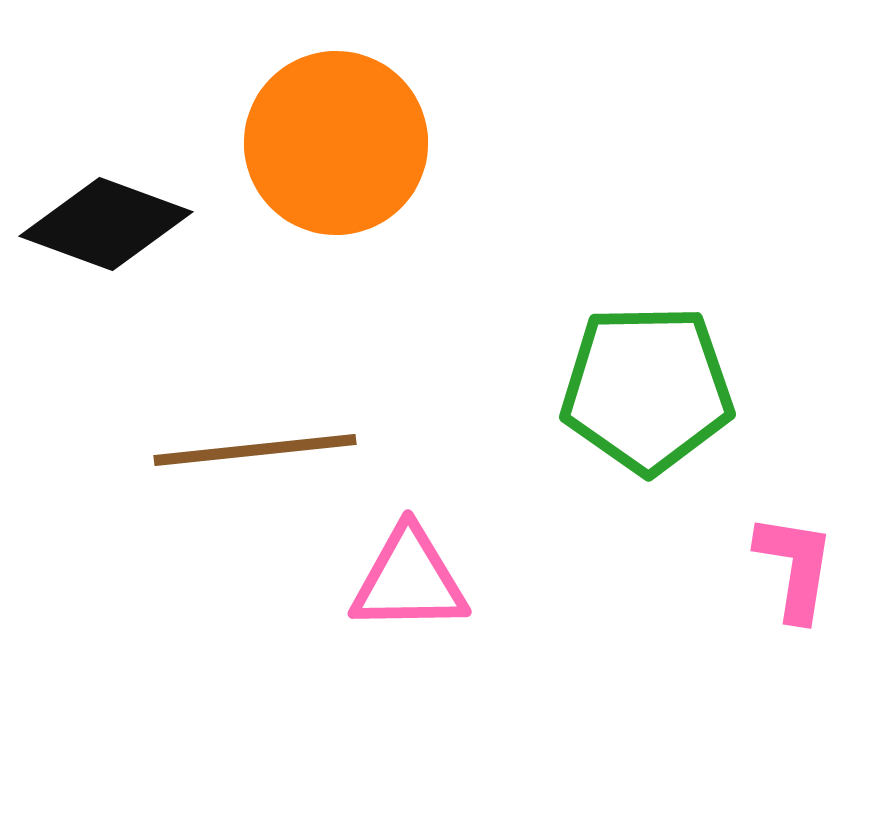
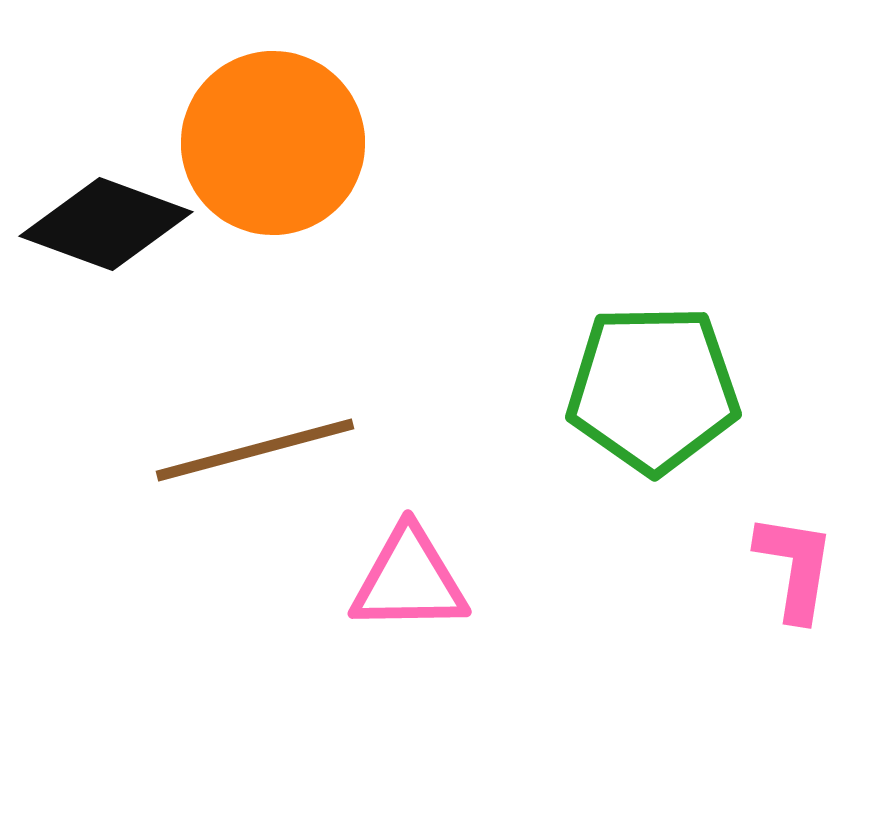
orange circle: moved 63 px left
green pentagon: moved 6 px right
brown line: rotated 9 degrees counterclockwise
